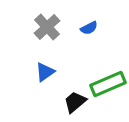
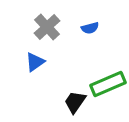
blue semicircle: moved 1 px right; rotated 12 degrees clockwise
blue triangle: moved 10 px left, 10 px up
black trapezoid: rotated 15 degrees counterclockwise
